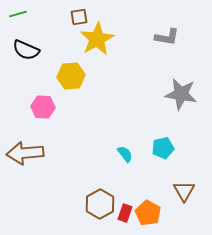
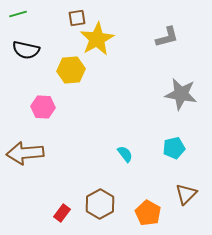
brown square: moved 2 px left, 1 px down
gray L-shape: rotated 25 degrees counterclockwise
black semicircle: rotated 12 degrees counterclockwise
yellow hexagon: moved 6 px up
cyan pentagon: moved 11 px right
brown triangle: moved 2 px right, 3 px down; rotated 15 degrees clockwise
red rectangle: moved 63 px left; rotated 18 degrees clockwise
